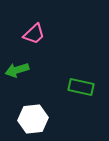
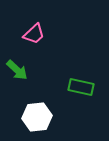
green arrow: rotated 120 degrees counterclockwise
white hexagon: moved 4 px right, 2 px up
